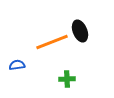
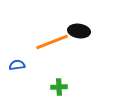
black ellipse: moved 1 px left; rotated 60 degrees counterclockwise
green cross: moved 8 px left, 8 px down
